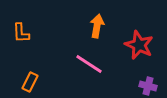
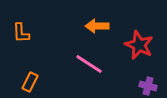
orange arrow: rotated 100 degrees counterclockwise
